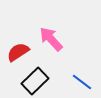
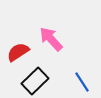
blue line: rotated 20 degrees clockwise
